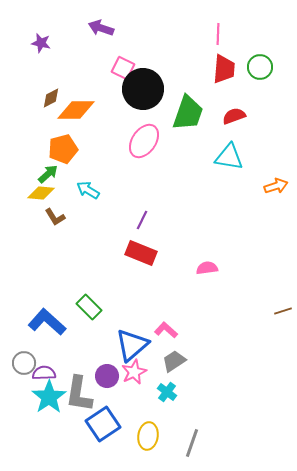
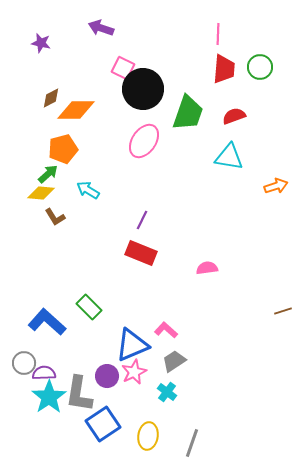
blue triangle: rotated 18 degrees clockwise
